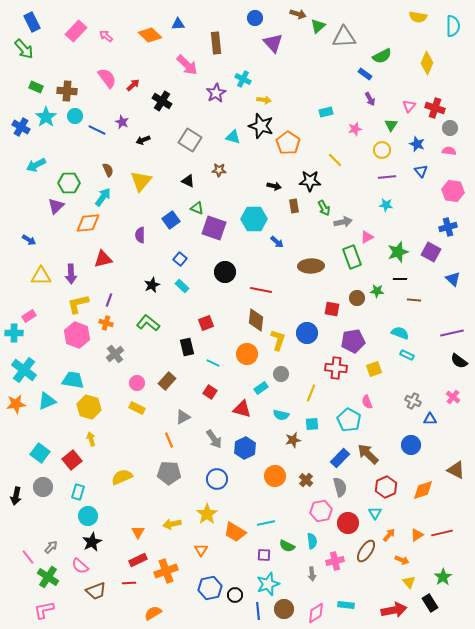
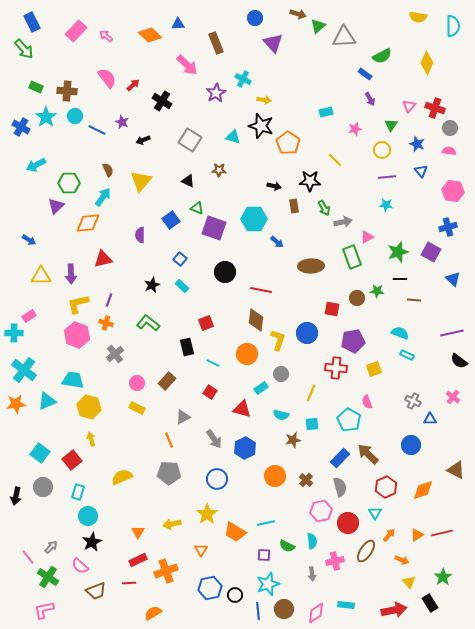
brown rectangle at (216, 43): rotated 15 degrees counterclockwise
